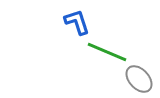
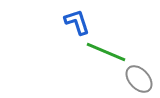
green line: moved 1 px left
